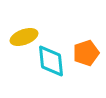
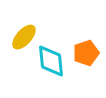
yellow ellipse: rotated 28 degrees counterclockwise
